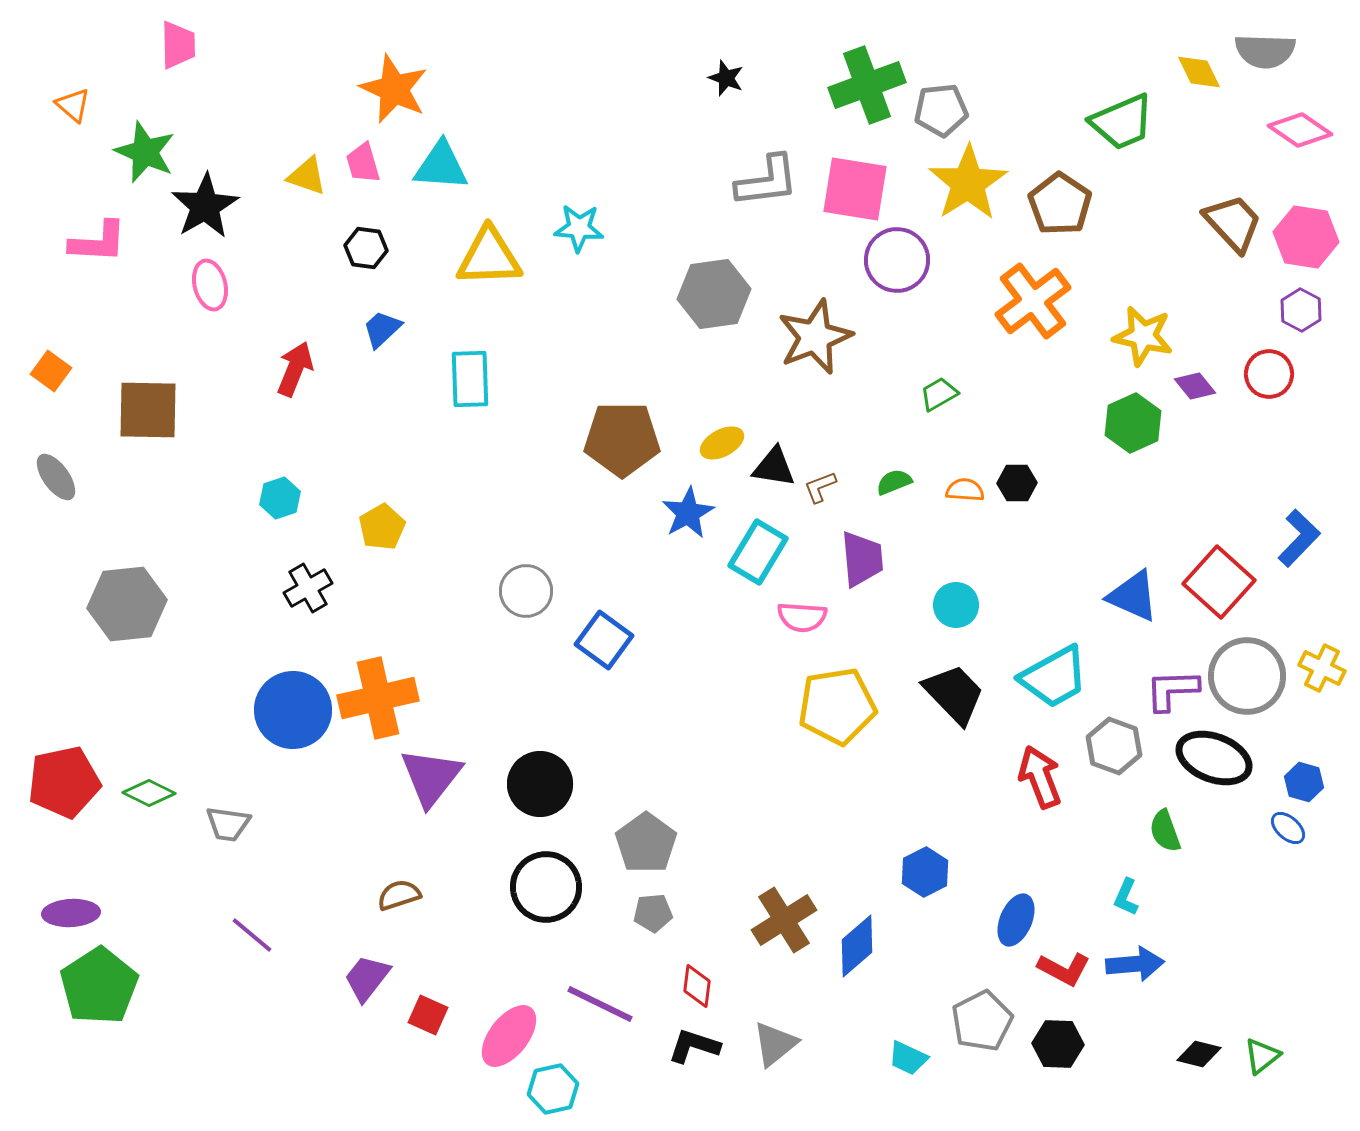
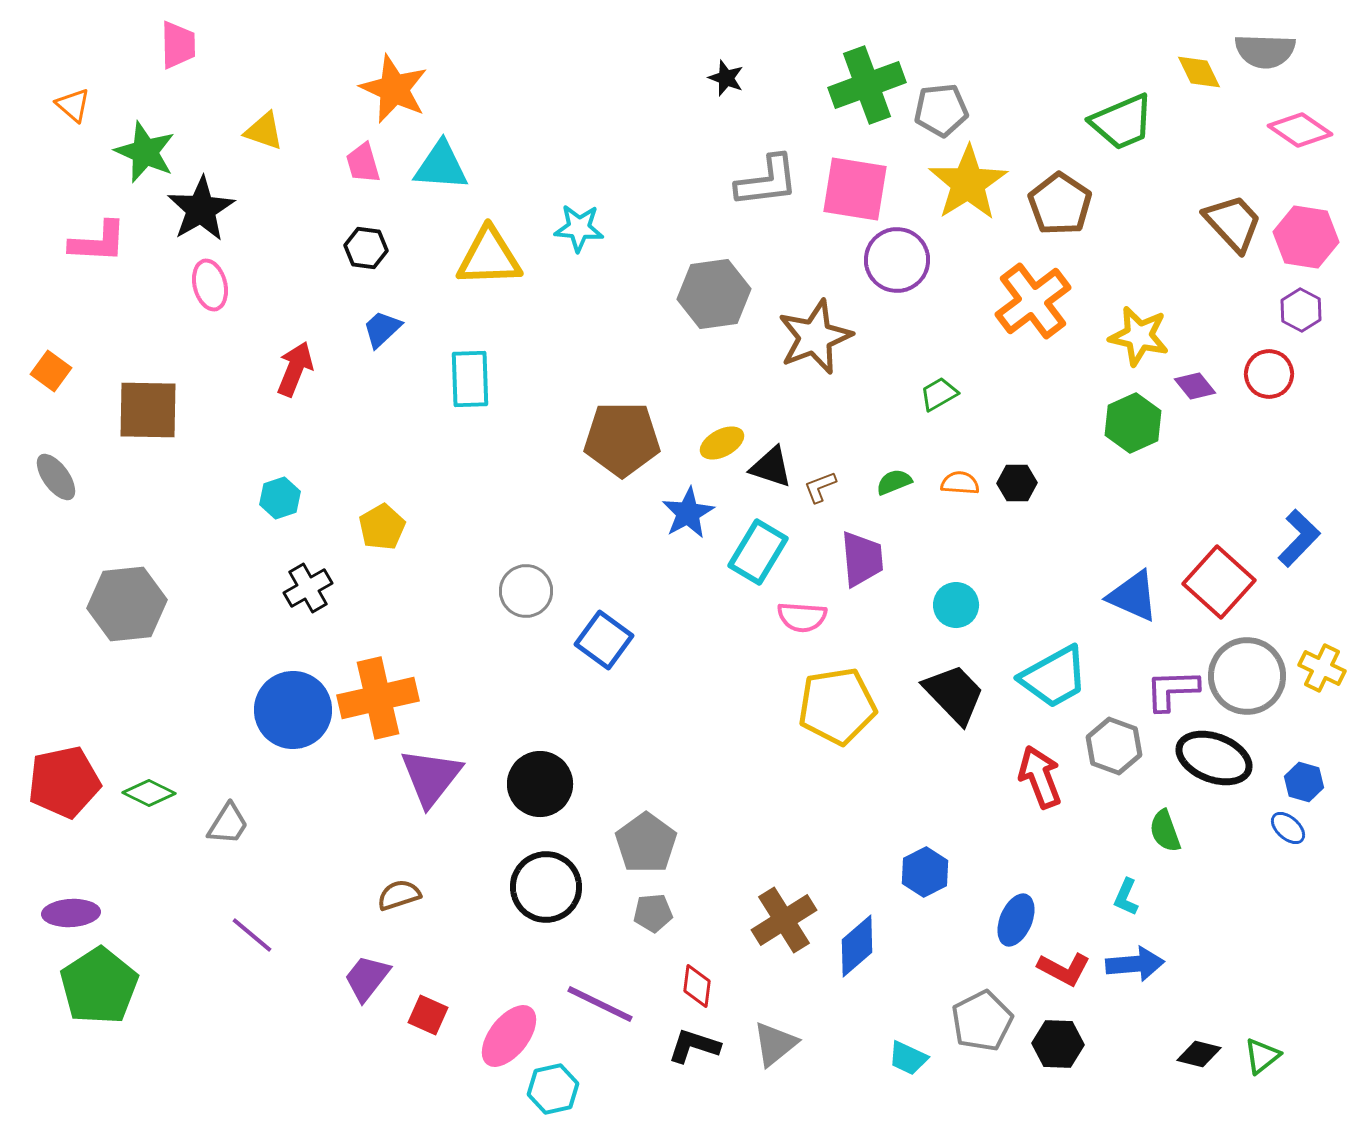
yellow triangle at (307, 176): moved 43 px left, 45 px up
black star at (205, 206): moved 4 px left, 3 px down
yellow star at (1143, 336): moved 4 px left
black triangle at (774, 467): moved 3 px left; rotated 9 degrees clockwise
orange semicircle at (965, 490): moved 5 px left, 7 px up
gray trapezoid at (228, 824): rotated 66 degrees counterclockwise
